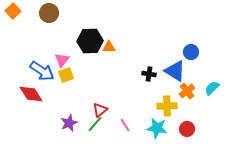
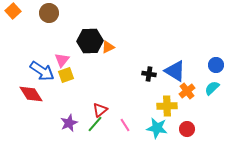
orange triangle: moved 1 px left; rotated 24 degrees counterclockwise
blue circle: moved 25 px right, 13 px down
